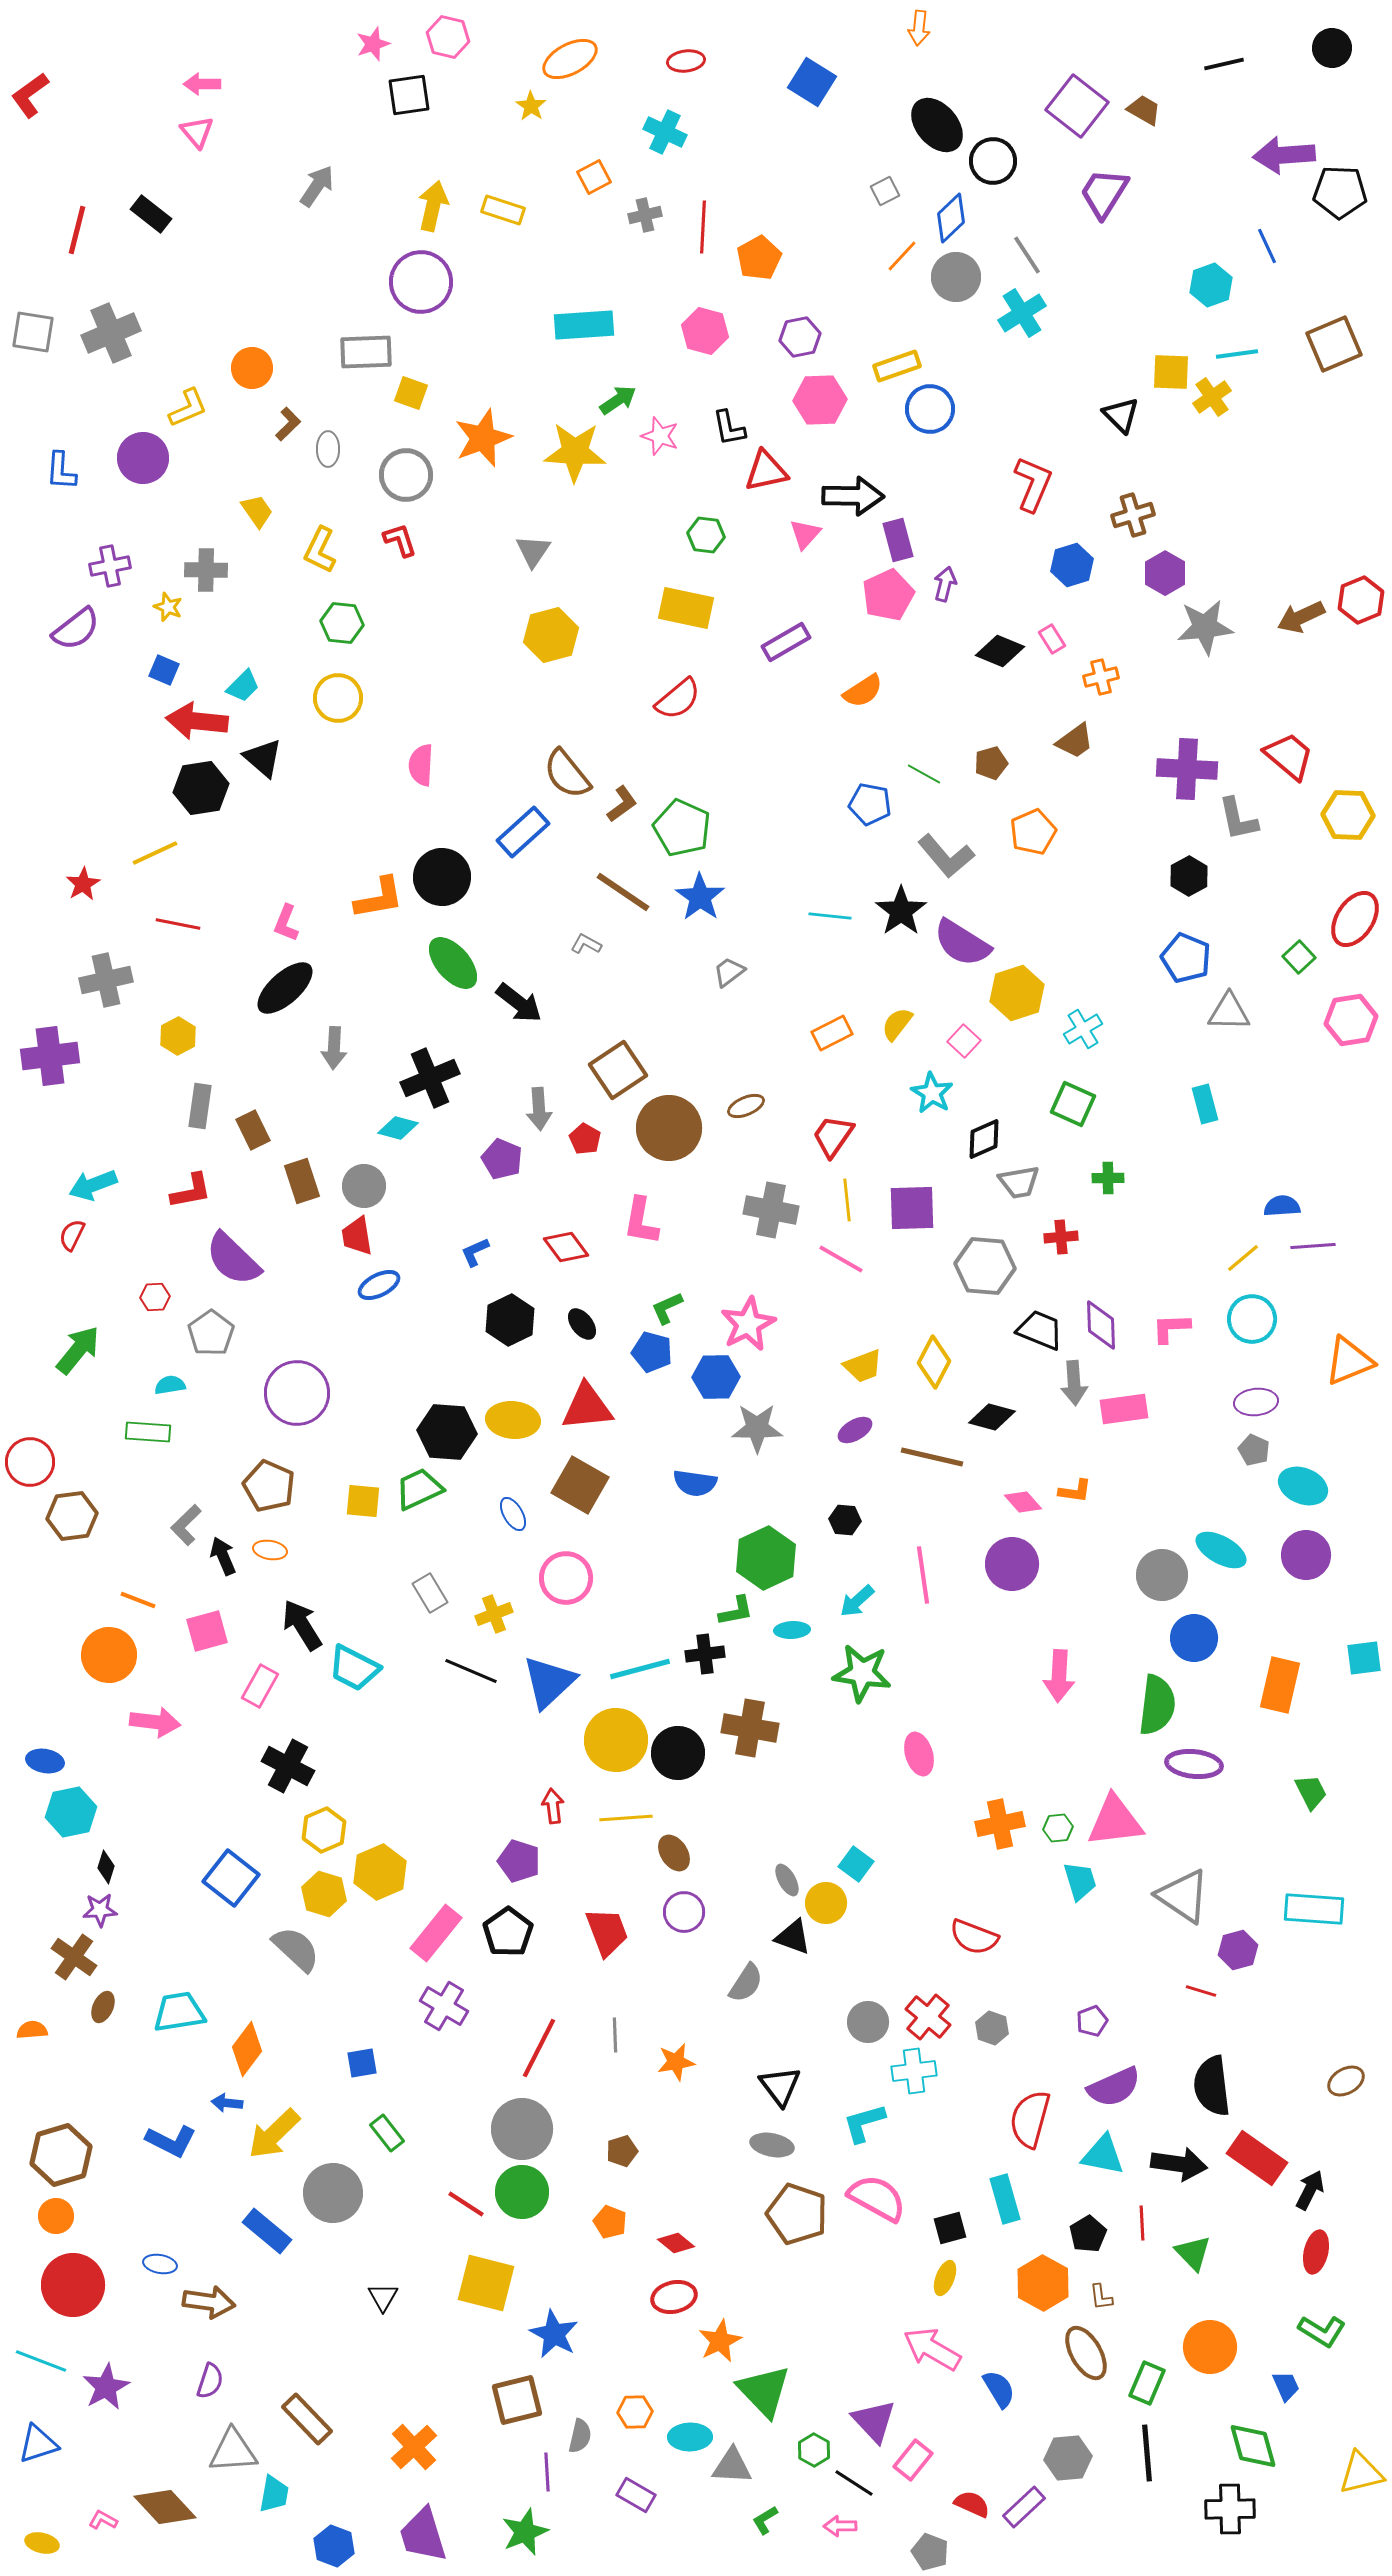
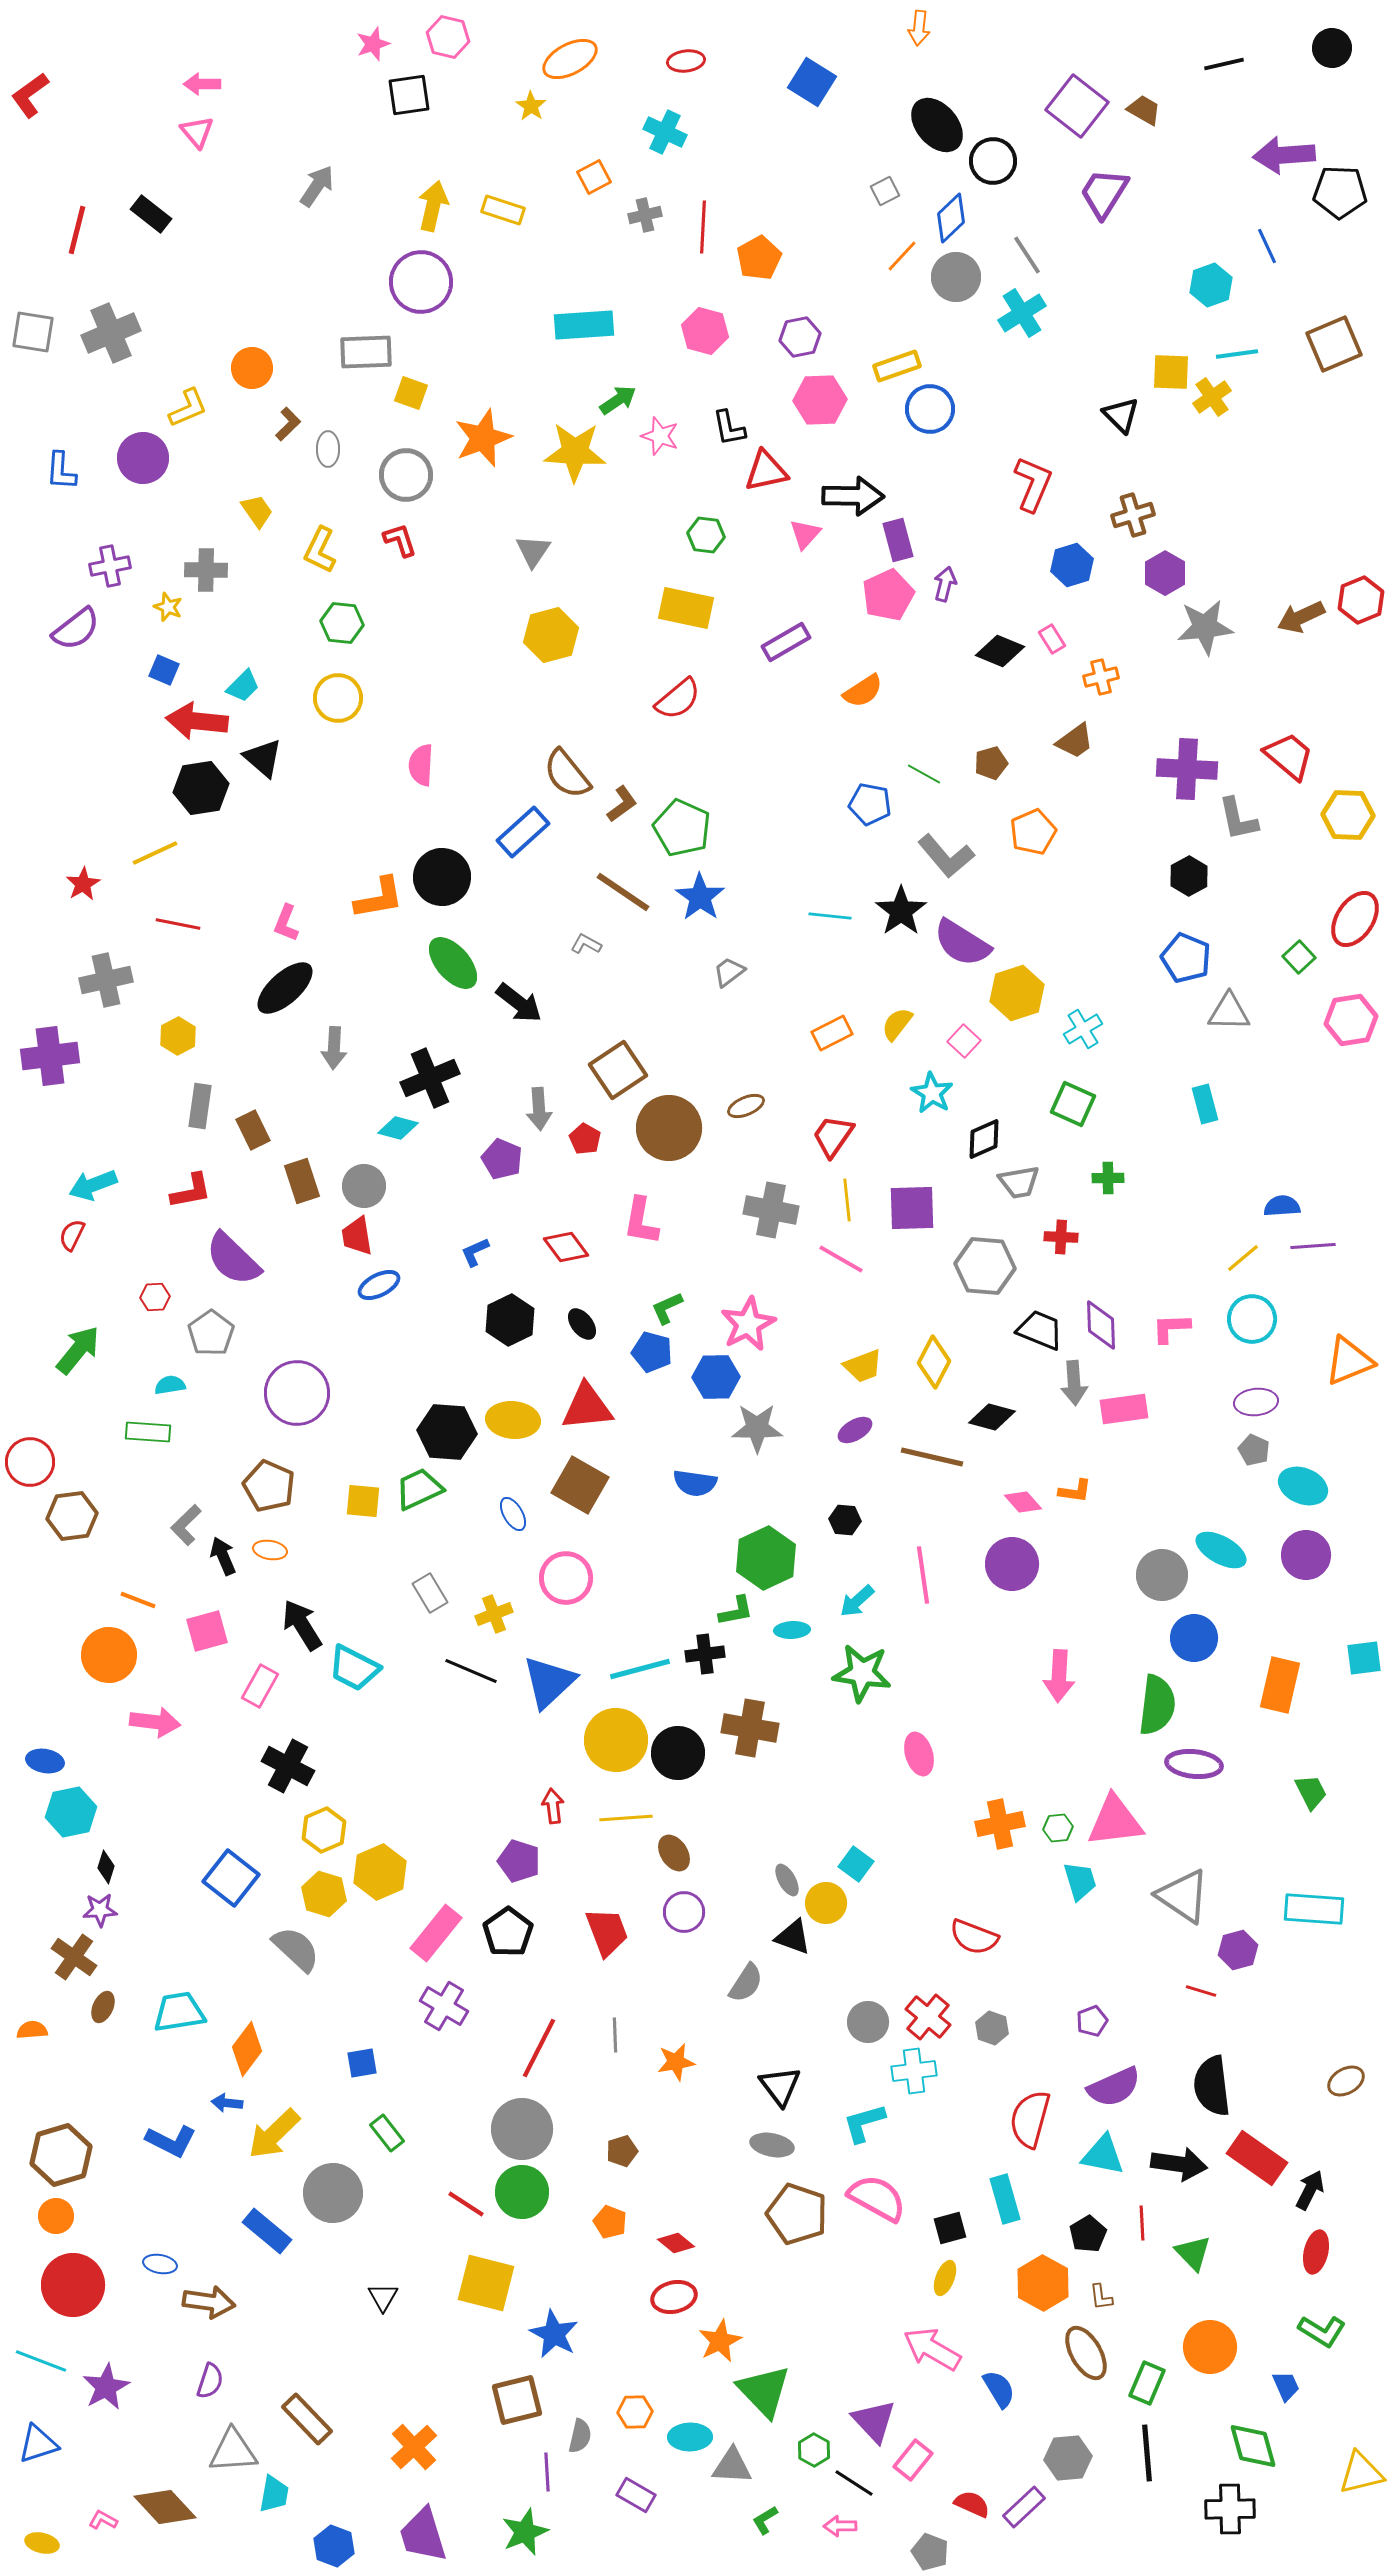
red cross at (1061, 1237): rotated 8 degrees clockwise
